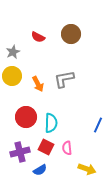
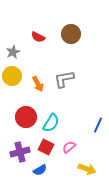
cyan semicircle: rotated 30 degrees clockwise
pink semicircle: moved 2 px right, 1 px up; rotated 56 degrees clockwise
